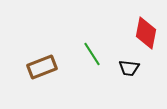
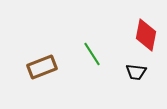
red diamond: moved 2 px down
black trapezoid: moved 7 px right, 4 px down
